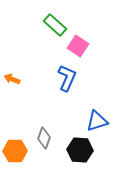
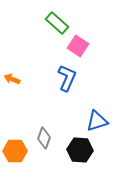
green rectangle: moved 2 px right, 2 px up
